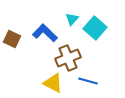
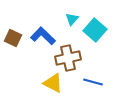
cyan square: moved 2 px down
blue L-shape: moved 2 px left, 3 px down
brown square: moved 1 px right, 1 px up
brown cross: rotated 10 degrees clockwise
blue line: moved 5 px right, 1 px down
